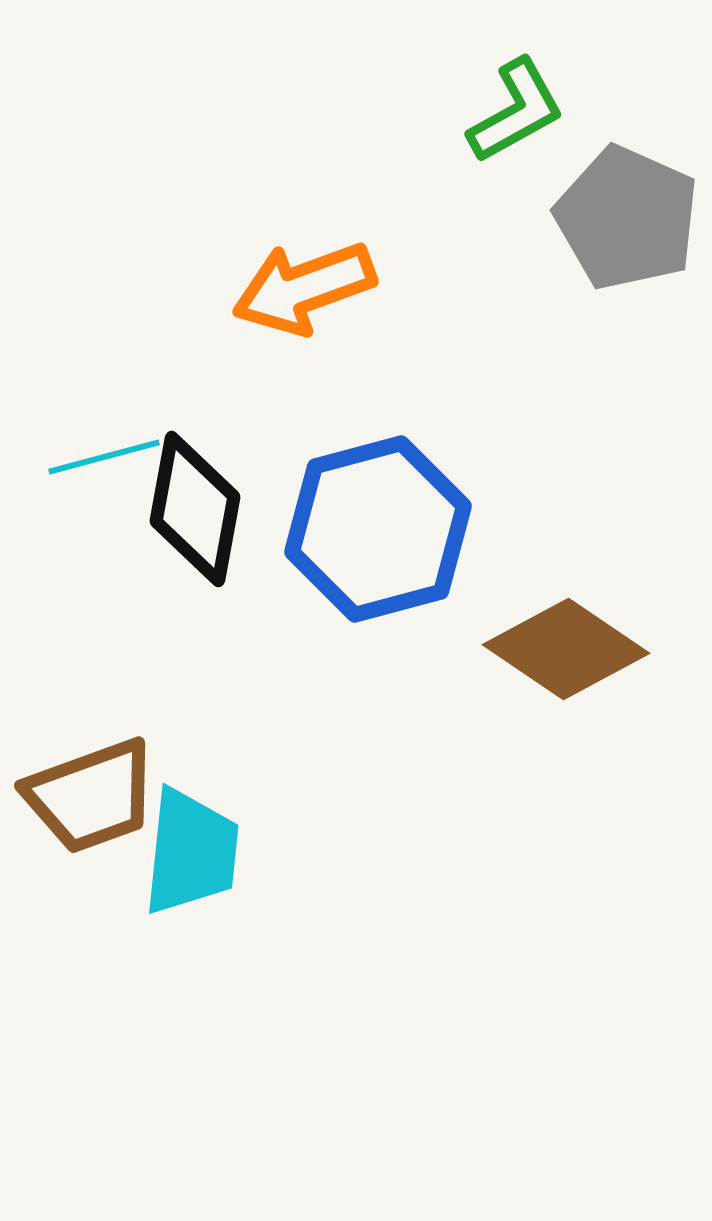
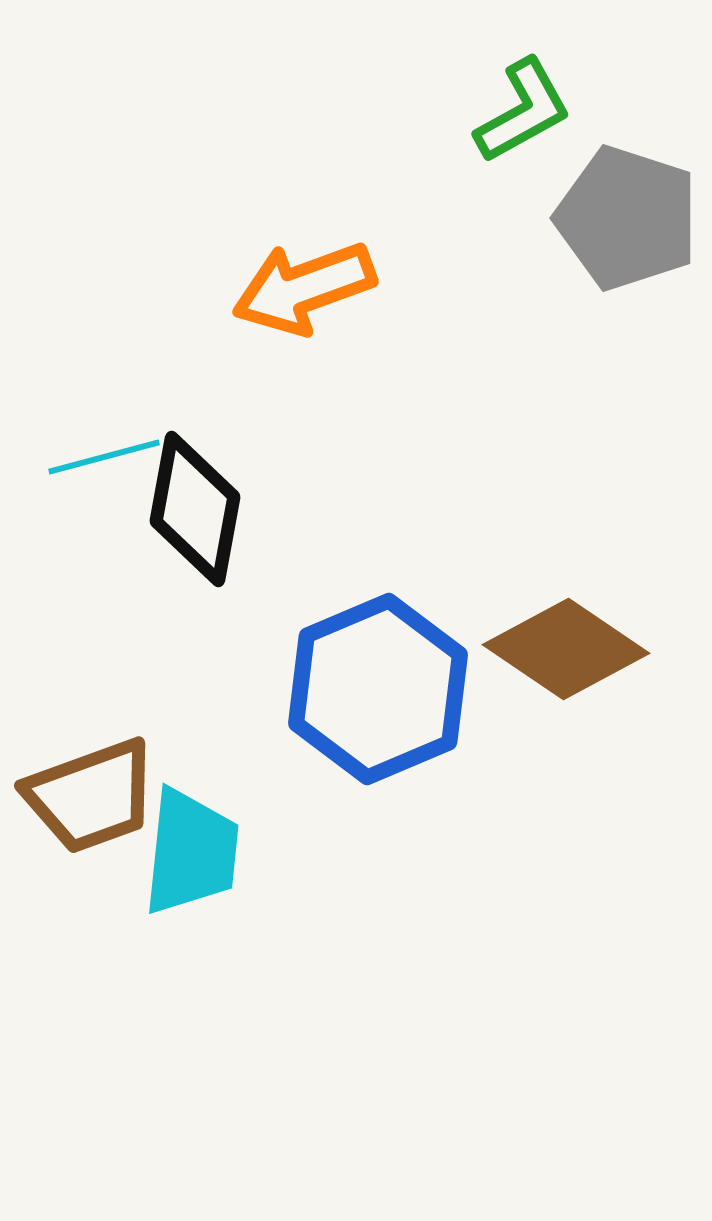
green L-shape: moved 7 px right
gray pentagon: rotated 6 degrees counterclockwise
blue hexagon: moved 160 px down; rotated 8 degrees counterclockwise
